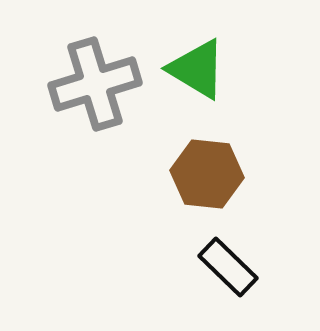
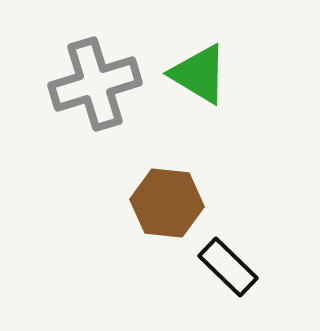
green triangle: moved 2 px right, 5 px down
brown hexagon: moved 40 px left, 29 px down
